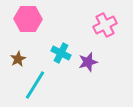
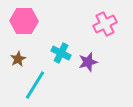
pink hexagon: moved 4 px left, 2 px down
pink cross: moved 1 px up
